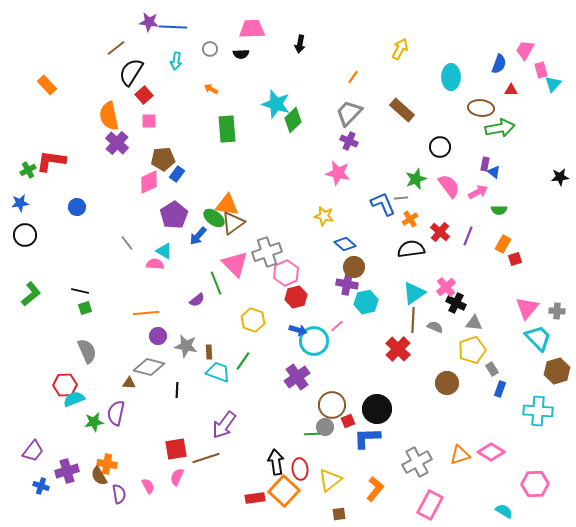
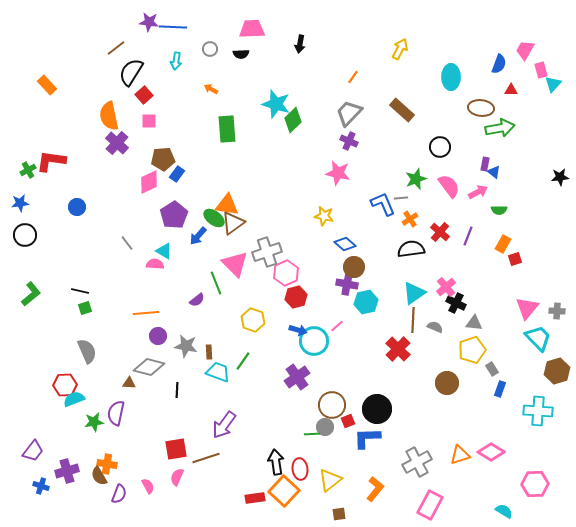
purple semicircle at (119, 494): rotated 30 degrees clockwise
